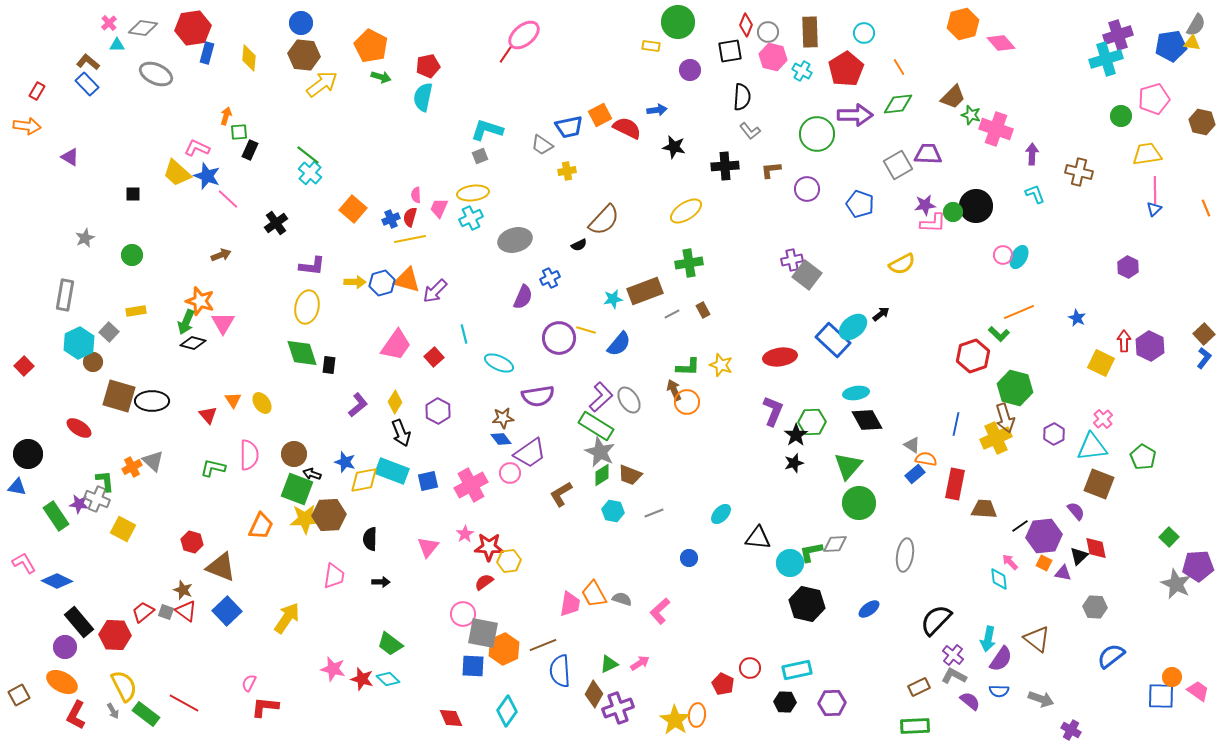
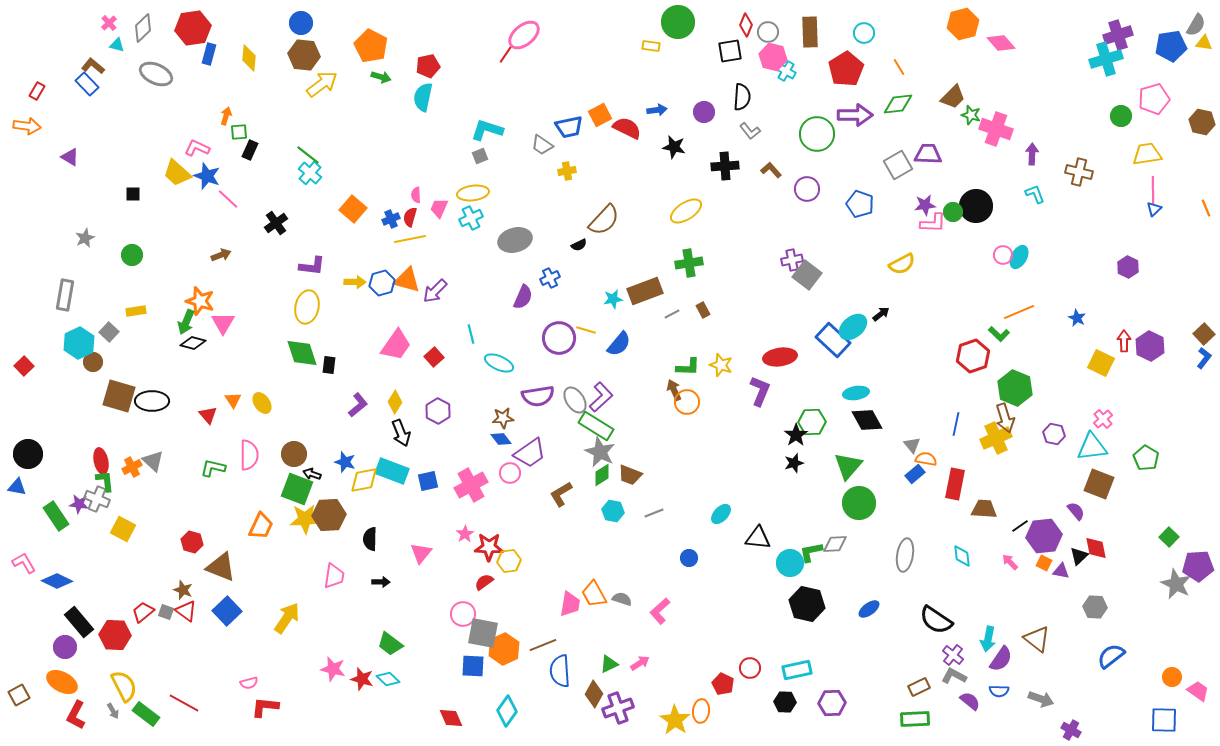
gray diamond at (143, 28): rotated 52 degrees counterclockwise
yellow triangle at (1192, 43): moved 12 px right
cyan triangle at (117, 45): rotated 14 degrees clockwise
blue rectangle at (207, 53): moved 2 px right, 1 px down
brown L-shape at (88, 62): moved 5 px right, 4 px down
purple circle at (690, 70): moved 14 px right, 42 px down
cyan cross at (802, 71): moved 16 px left
brown L-shape at (771, 170): rotated 55 degrees clockwise
pink line at (1155, 190): moved 2 px left
cyan line at (464, 334): moved 7 px right
green hexagon at (1015, 388): rotated 8 degrees clockwise
gray ellipse at (629, 400): moved 54 px left
purple L-shape at (773, 411): moved 13 px left, 20 px up
red ellipse at (79, 428): moved 22 px right, 33 px down; rotated 45 degrees clockwise
purple hexagon at (1054, 434): rotated 20 degrees counterclockwise
gray triangle at (912, 445): rotated 18 degrees clockwise
green pentagon at (1143, 457): moved 3 px right, 1 px down
pink triangle at (428, 547): moved 7 px left, 6 px down
purple triangle at (1063, 573): moved 2 px left, 2 px up
cyan diamond at (999, 579): moved 37 px left, 23 px up
black semicircle at (936, 620): rotated 100 degrees counterclockwise
pink semicircle at (249, 683): rotated 132 degrees counterclockwise
blue square at (1161, 696): moved 3 px right, 24 px down
orange ellipse at (697, 715): moved 4 px right, 4 px up
green rectangle at (915, 726): moved 7 px up
